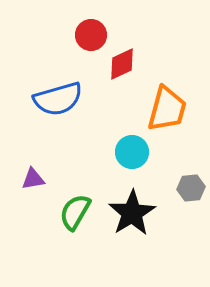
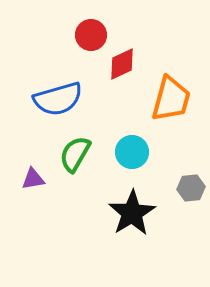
orange trapezoid: moved 4 px right, 10 px up
green semicircle: moved 58 px up
